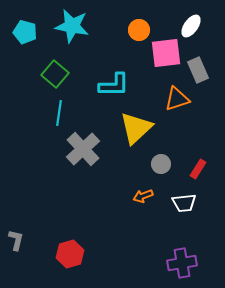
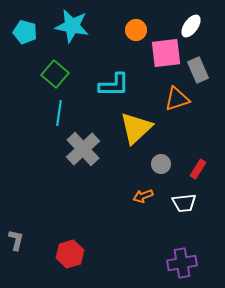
orange circle: moved 3 px left
